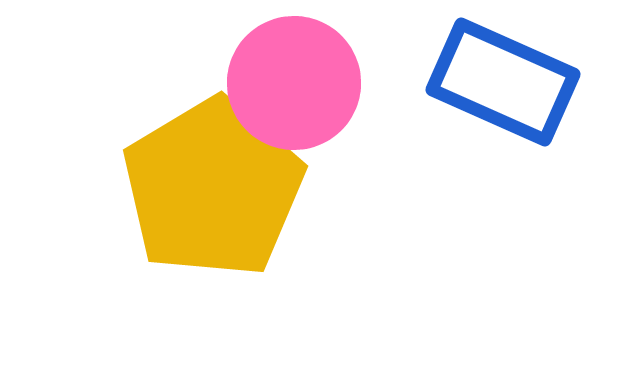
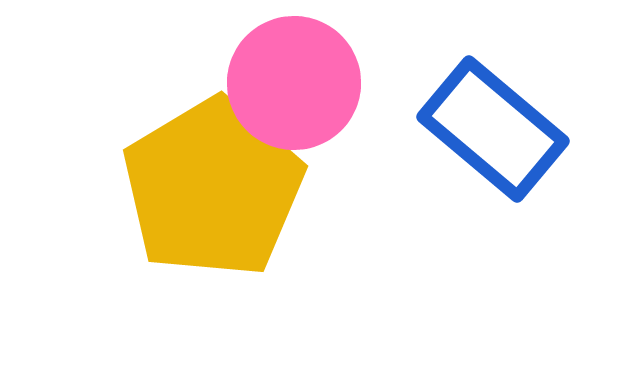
blue rectangle: moved 10 px left, 47 px down; rotated 16 degrees clockwise
